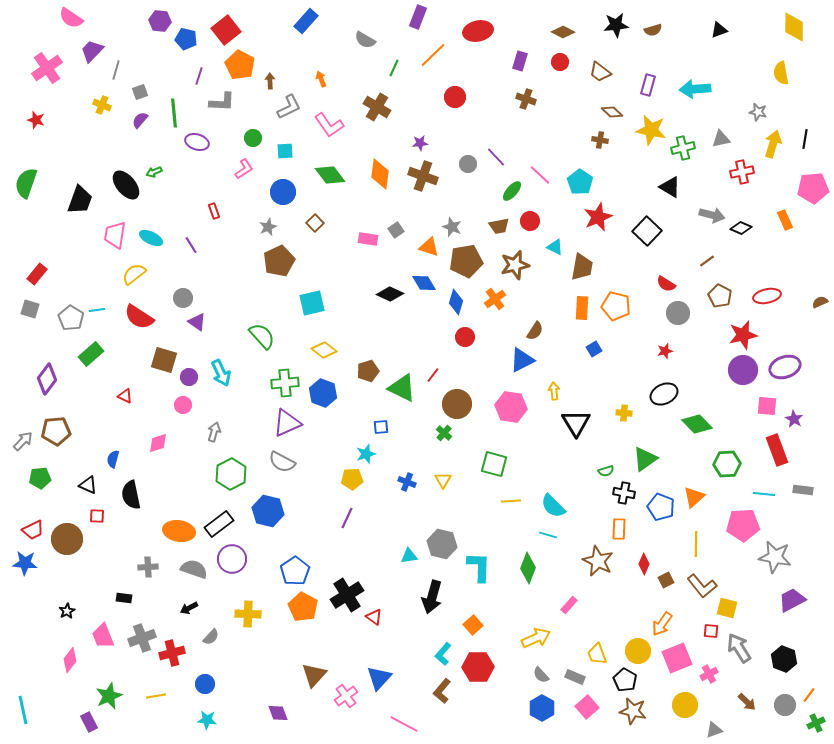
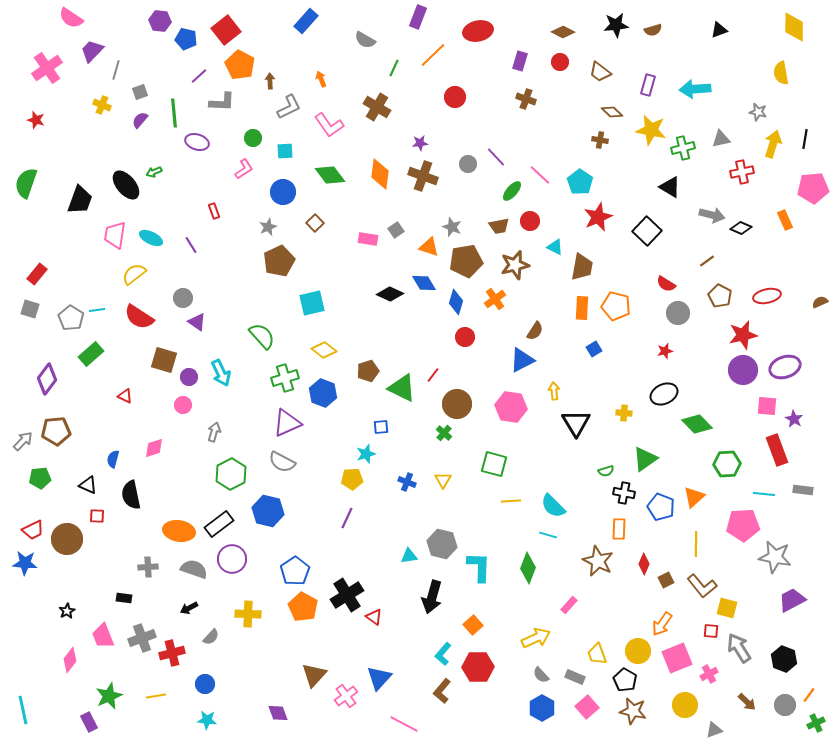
purple line at (199, 76): rotated 30 degrees clockwise
green cross at (285, 383): moved 5 px up; rotated 12 degrees counterclockwise
pink diamond at (158, 443): moved 4 px left, 5 px down
